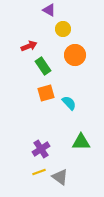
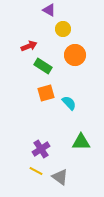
green rectangle: rotated 24 degrees counterclockwise
yellow line: moved 3 px left, 1 px up; rotated 48 degrees clockwise
